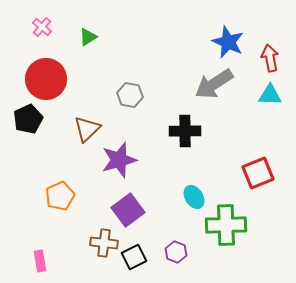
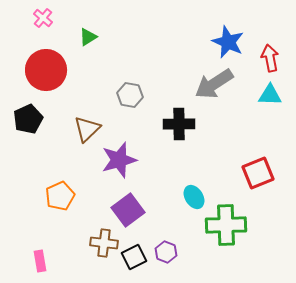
pink cross: moved 1 px right, 9 px up
red circle: moved 9 px up
black cross: moved 6 px left, 7 px up
purple hexagon: moved 10 px left
